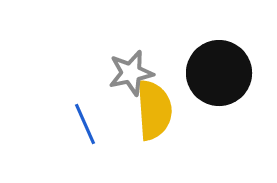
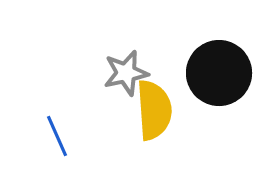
gray star: moved 5 px left
blue line: moved 28 px left, 12 px down
